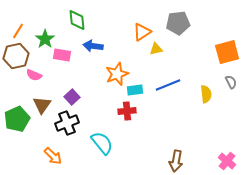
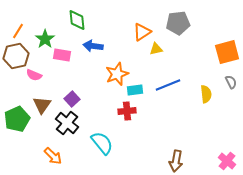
purple square: moved 2 px down
black cross: rotated 30 degrees counterclockwise
